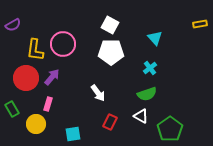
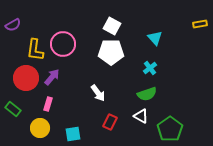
white square: moved 2 px right, 1 px down
green rectangle: moved 1 px right; rotated 21 degrees counterclockwise
yellow circle: moved 4 px right, 4 px down
